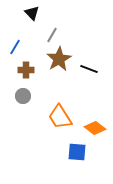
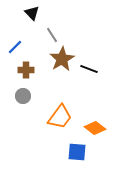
gray line: rotated 63 degrees counterclockwise
blue line: rotated 14 degrees clockwise
brown star: moved 3 px right
orange trapezoid: rotated 112 degrees counterclockwise
